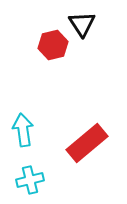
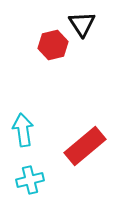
red rectangle: moved 2 px left, 3 px down
